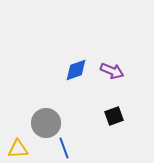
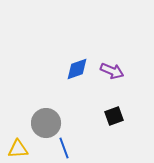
blue diamond: moved 1 px right, 1 px up
